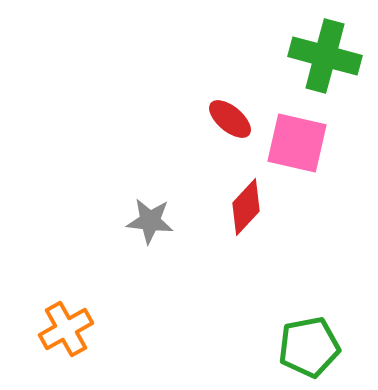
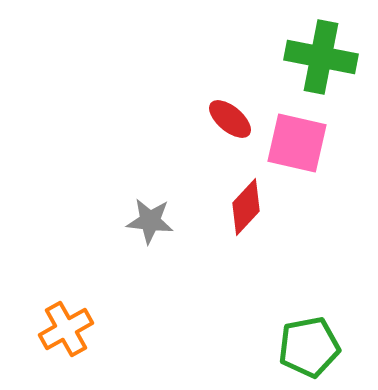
green cross: moved 4 px left, 1 px down; rotated 4 degrees counterclockwise
